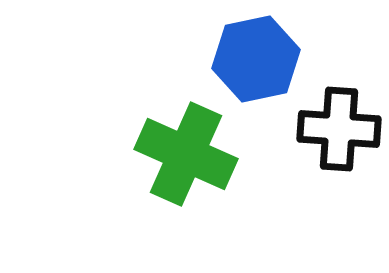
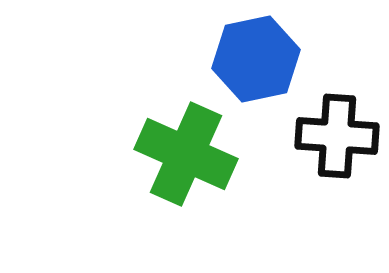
black cross: moved 2 px left, 7 px down
